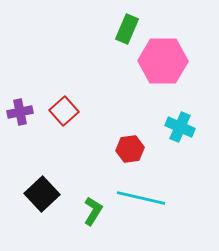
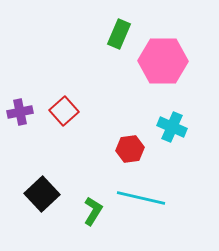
green rectangle: moved 8 px left, 5 px down
cyan cross: moved 8 px left
